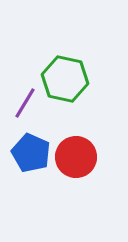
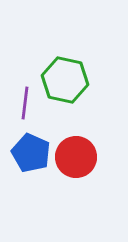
green hexagon: moved 1 px down
purple line: rotated 24 degrees counterclockwise
